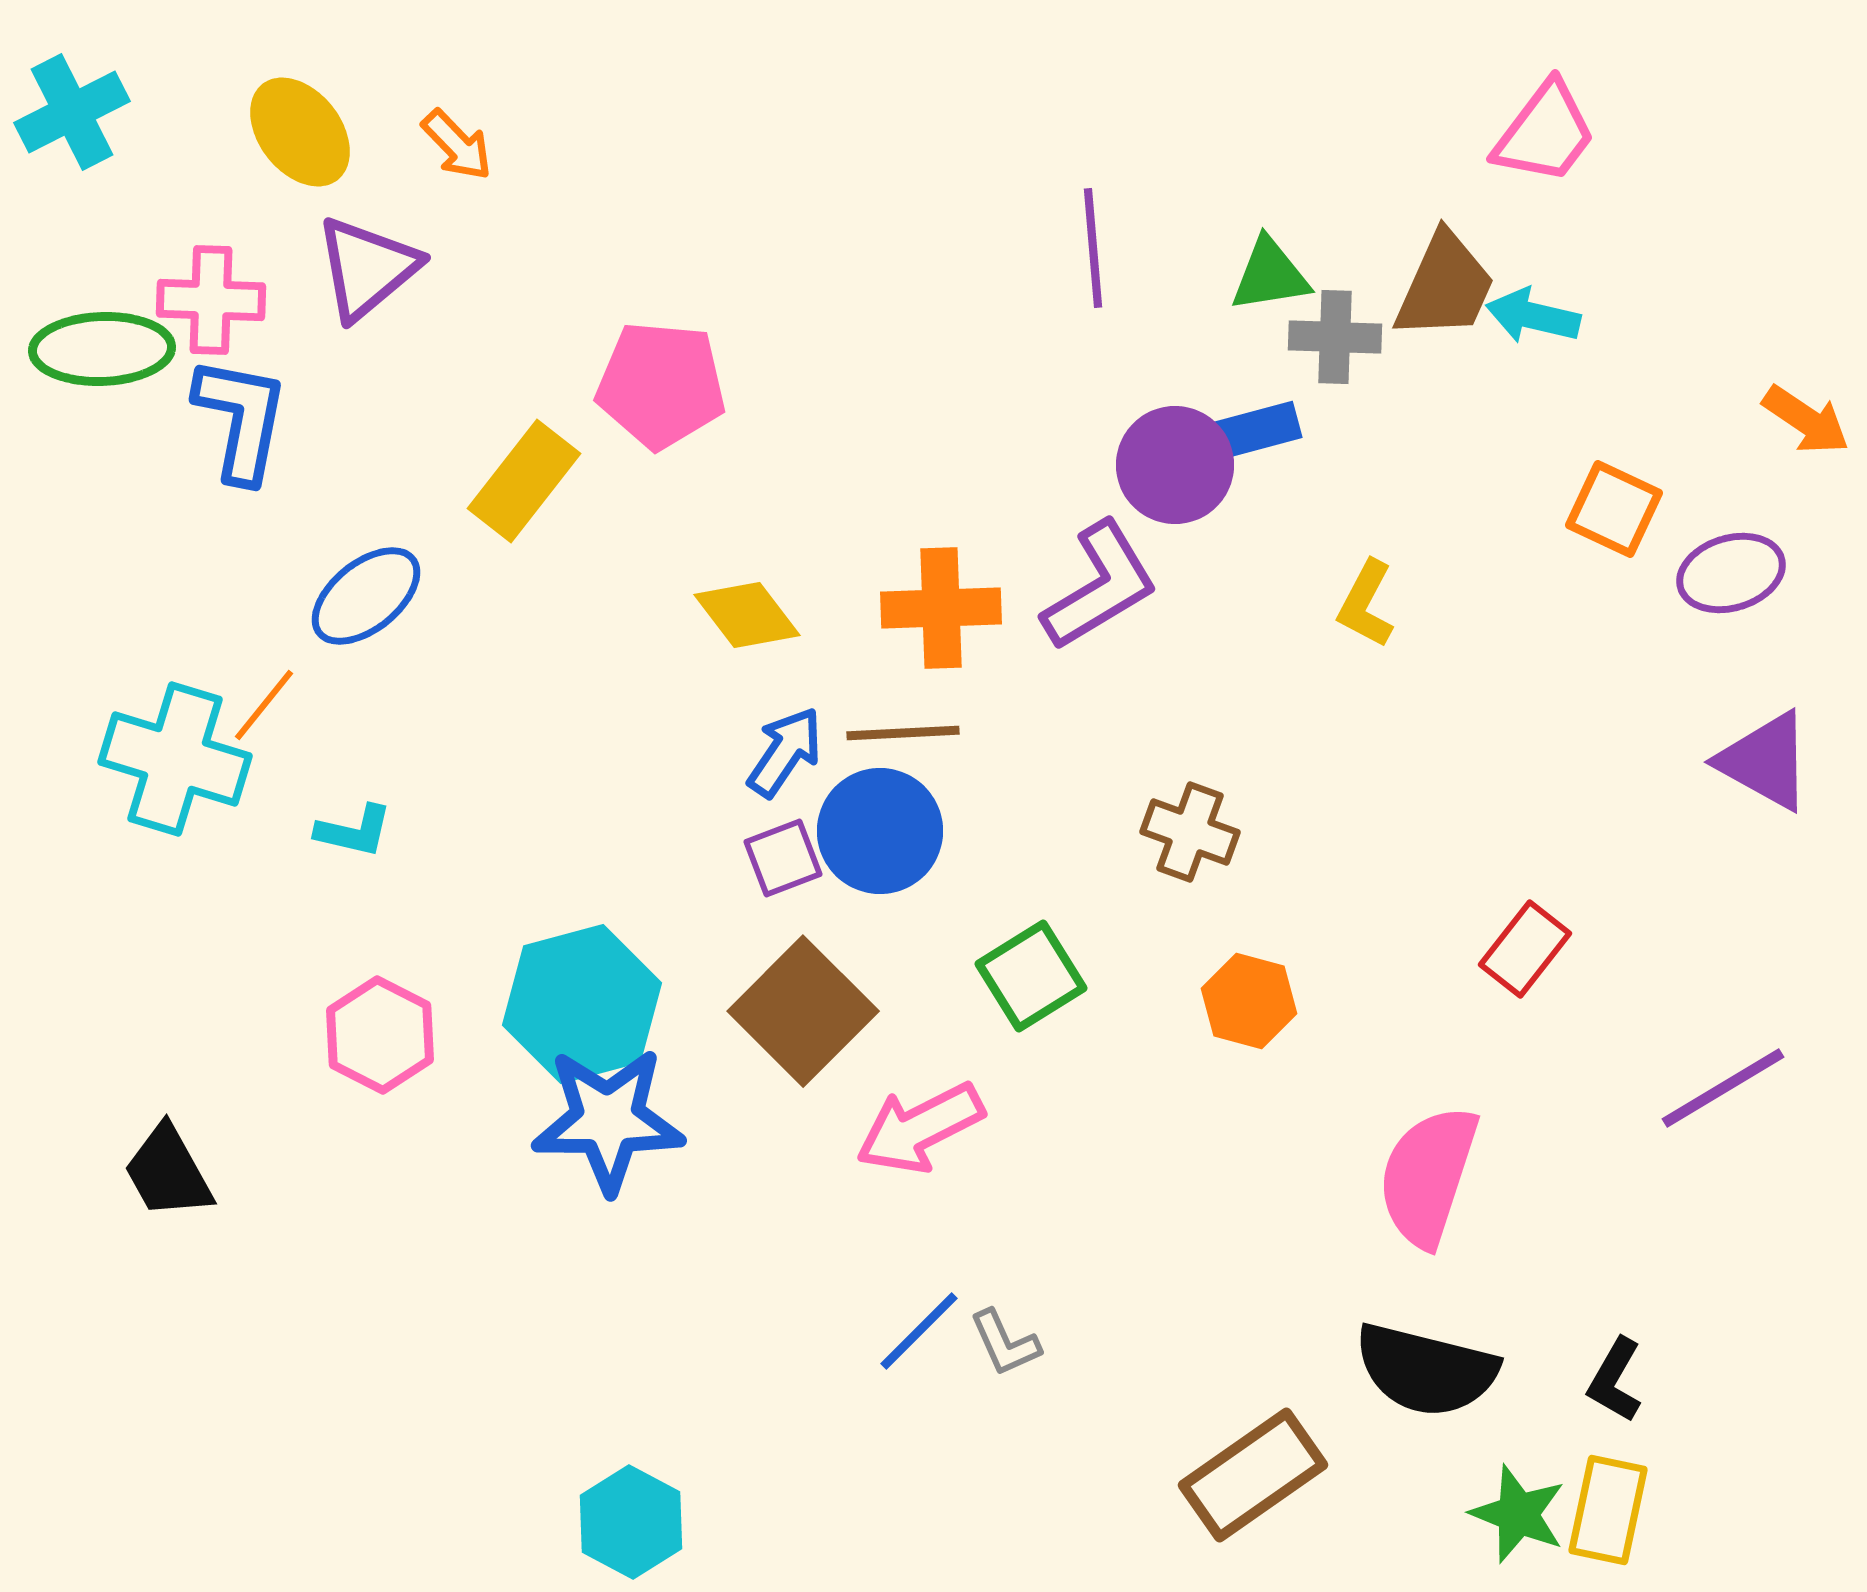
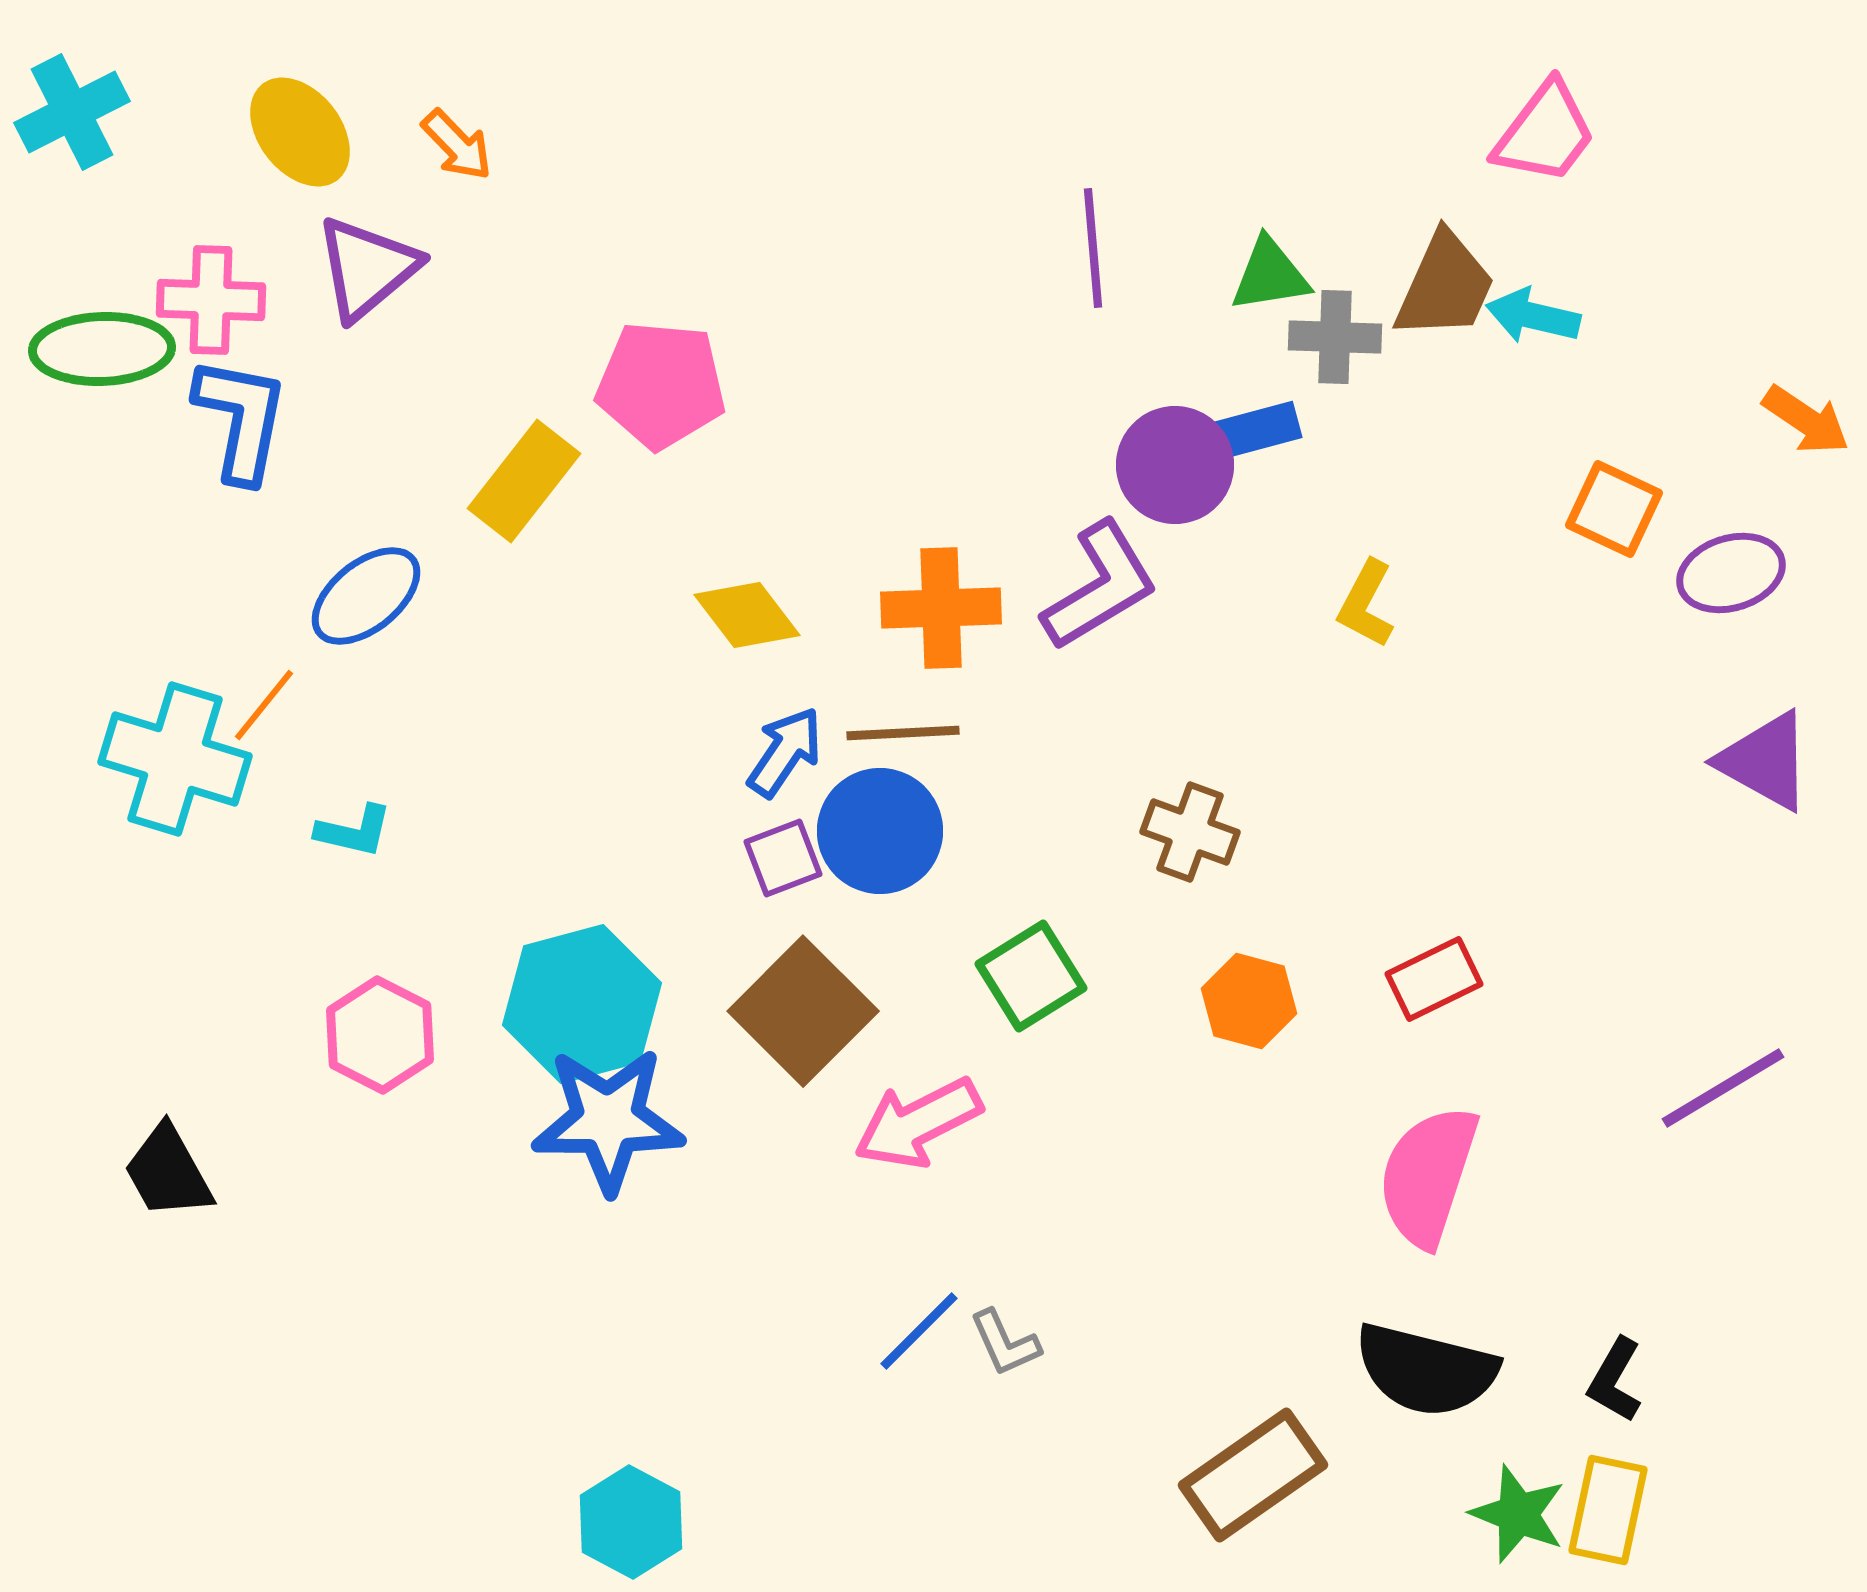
red rectangle at (1525, 949): moved 91 px left, 30 px down; rotated 26 degrees clockwise
pink arrow at (920, 1128): moved 2 px left, 5 px up
